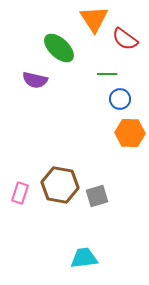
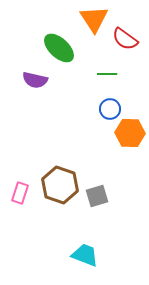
blue circle: moved 10 px left, 10 px down
brown hexagon: rotated 9 degrees clockwise
cyan trapezoid: moved 1 px right, 3 px up; rotated 28 degrees clockwise
